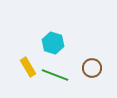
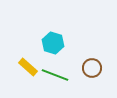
yellow rectangle: rotated 18 degrees counterclockwise
